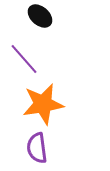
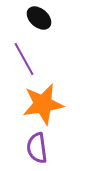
black ellipse: moved 1 px left, 2 px down
purple line: rotated 12 degrees clockwise
